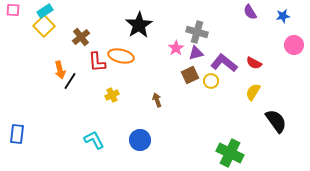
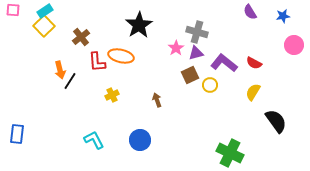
yellow circle: moved 1 px left, 4 px down
